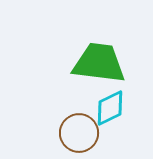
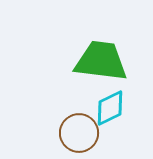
green trapezoid: moved 2 px right, 2 px up
